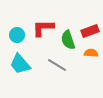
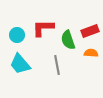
gray line: rotated 48 degrees clockwise
